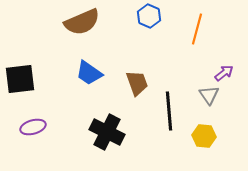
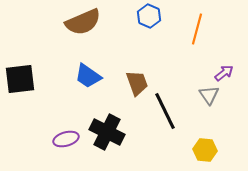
brown semicircle: moved 1 px right
blue trapezoid: moved 1 px left, 3 px down
black line: moved 4 px left; rotated 21 degrees counterclockwise
purple ellipse: moved 33 px right, 12 px down
yellow hexagon: moved 1 px right, 14 px down
